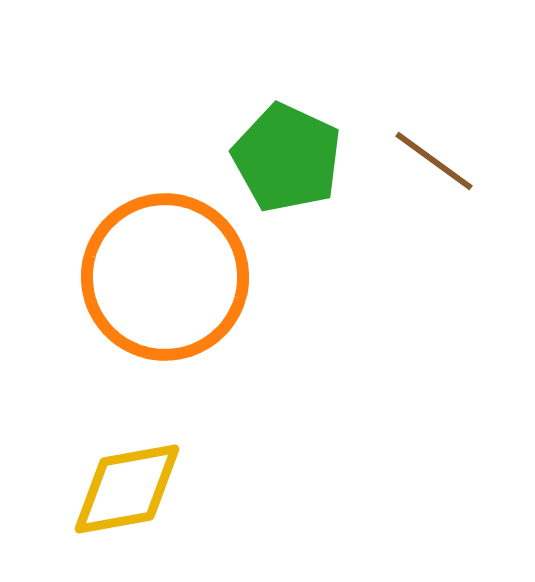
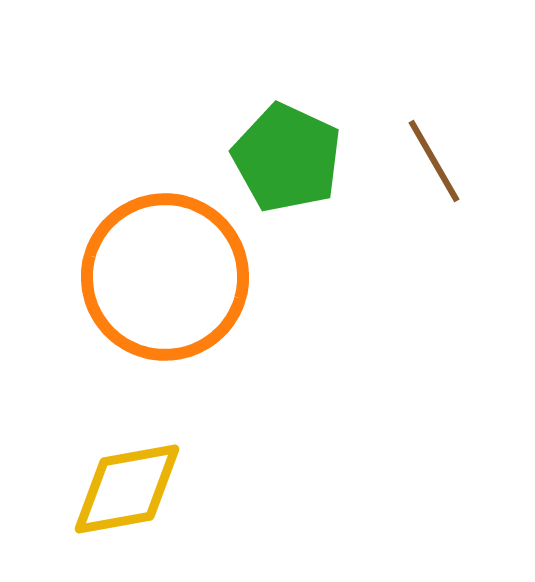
brown line: rotated 24 degrees clockwise
